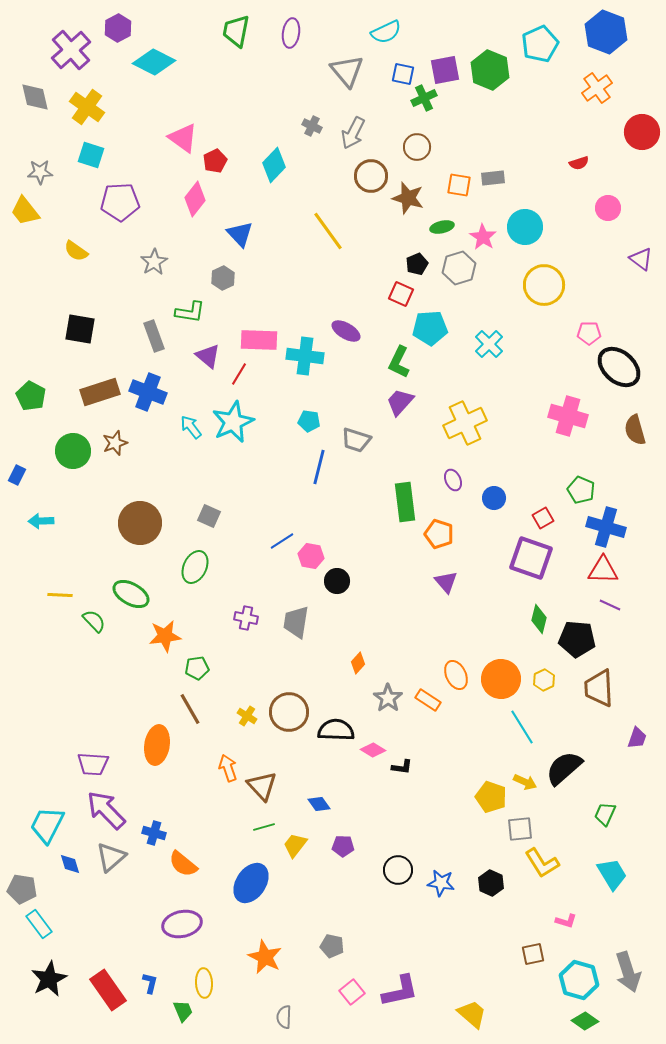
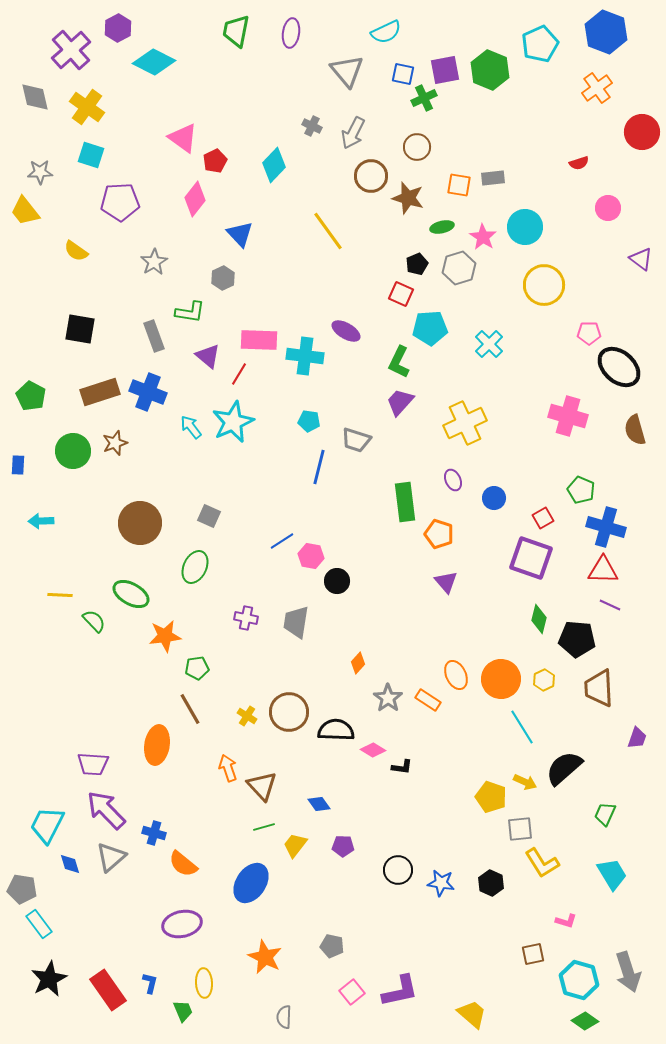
blue rectangle at (17, 475): moved 1 px right, 10 px up; rotated 24 degrees counterclockwise
